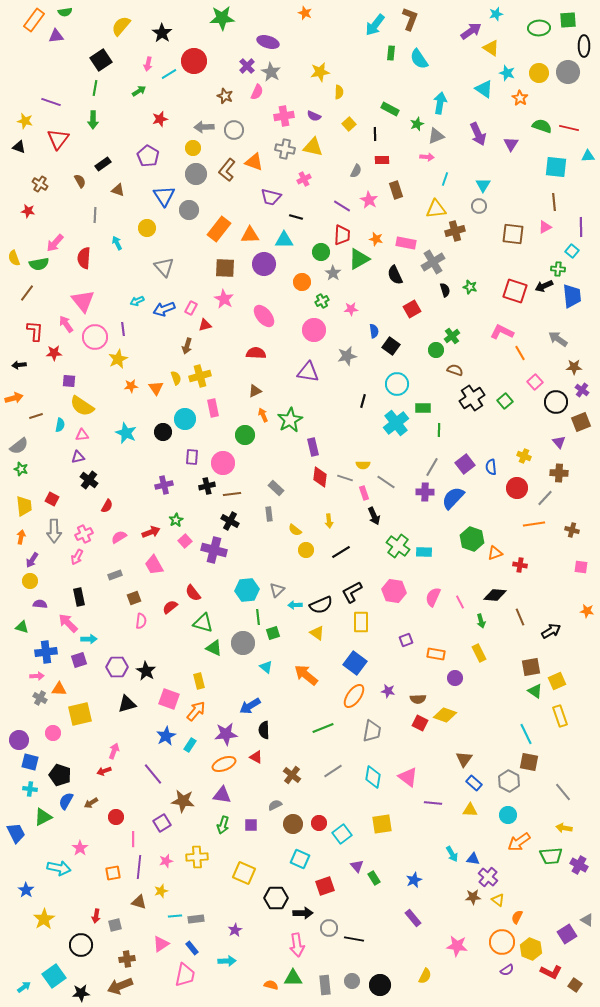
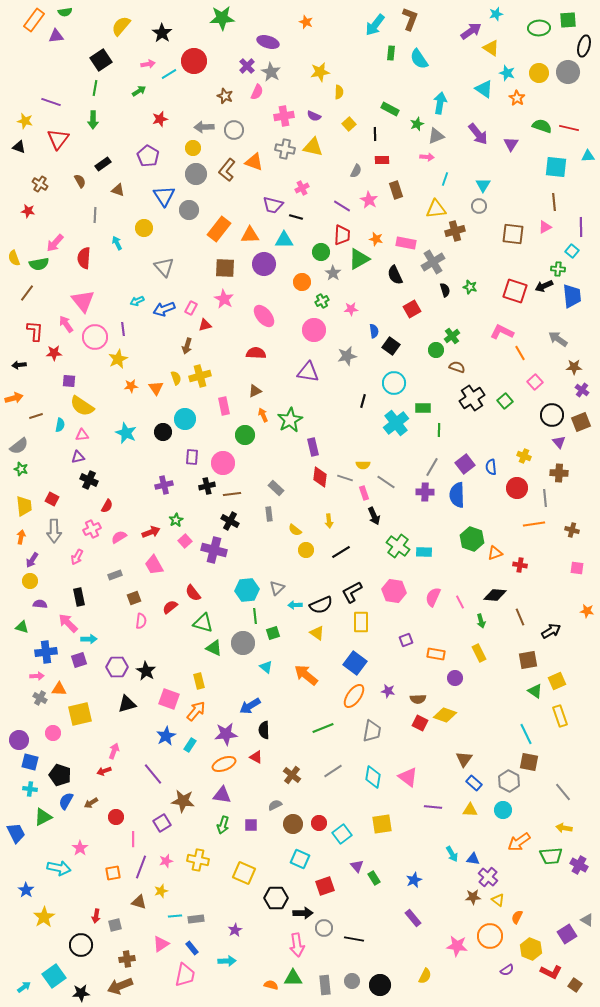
orange star at (305, 13): moved 1 px right, 9 px down
black ellipse at (584, 46): rotated 15 degrees clockwise
pink arrow at (148, 64): rotated 112 degrees counterclockwise
orange star at (520, 98): moved 3 px left
purple arrow at (478, 134): rotated 15 degrees counterclockwise
pink cross at (304, 179): moved 2 px left, 9 px down
purple trapezoid at (271, 197): moved 2 px right, 8 px down
yellow circle at (147, 228): moved 3 px left
brown semicircle at (455, 370): moved 2 px right, 3 px up
cyan circle at (397, 384): moved 3 px left, 1 px up
black circle at (556, 402): moved 4 px left, 13 px down
pink rectangle at (213, 408): moved 11 px right, 2 px up
black cross at (89, 480): rotated 12 degrees counterclockwise
blue semicircle at (453, 498): moved 4 px right, 3 px up; rotated 45 degrees counterclockwise
gray line at (545, 498): rotated 48 degrees counterclockwise
pink cross at (84, 534): moved 8 px right, 5 px up
pink square at (581, 567): moved 4 px left, 1 px down
gray triangle at (277, 590): moved 2 px up
green line at (258, 617): moved 3 px left, 1 px up
brown square at (531, 667): moved 3 px left, 7 px up
purple line at (433, 803): moved 4 px down
cyan circle at (508, 815): moved 5 px left, 5 px up
yellow cross at (197, 857): moved 1 px right, 3 px down; rotated 15 degrees clockwise
purple line at (139, 867): moved 2 px right; rotated 15 degrees clockwise
yellow star at (44, 919): moved 2 px up
gray circle at (329, 928): moved 5 px left
orange circle at (502, 942): moved 12 px left, 6 px up
